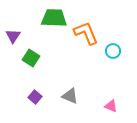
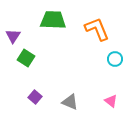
green trapezoid: moved 1 px left, 2 px down
orange L-shape: moved 11 px right, 4 px up
cyan circle: moved 2 px right, 8 px down
green square: moved 5 px left
gray triangle: moved 6 px down
pink triangle: moved 5 px up; rotated 16 degrees clockwise
